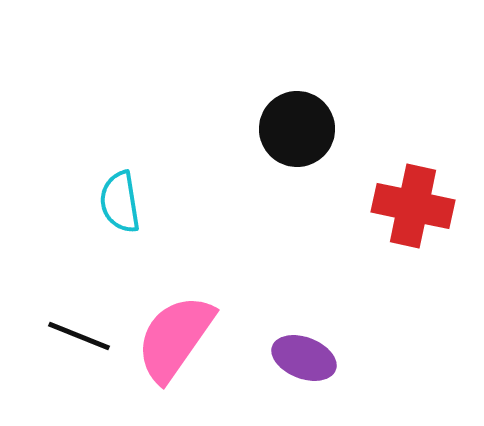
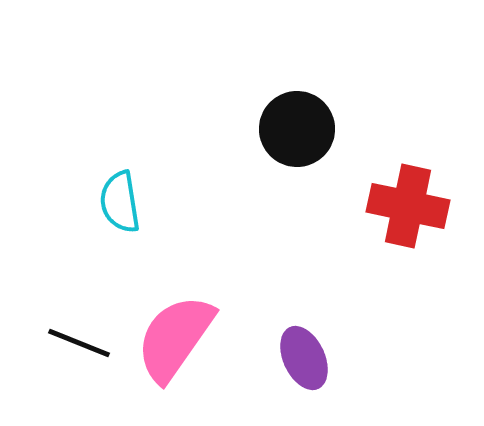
red cross: moved 5 px left
black line: moved 7 px down
purple ellipse: rotated 44 degrees clockwise
